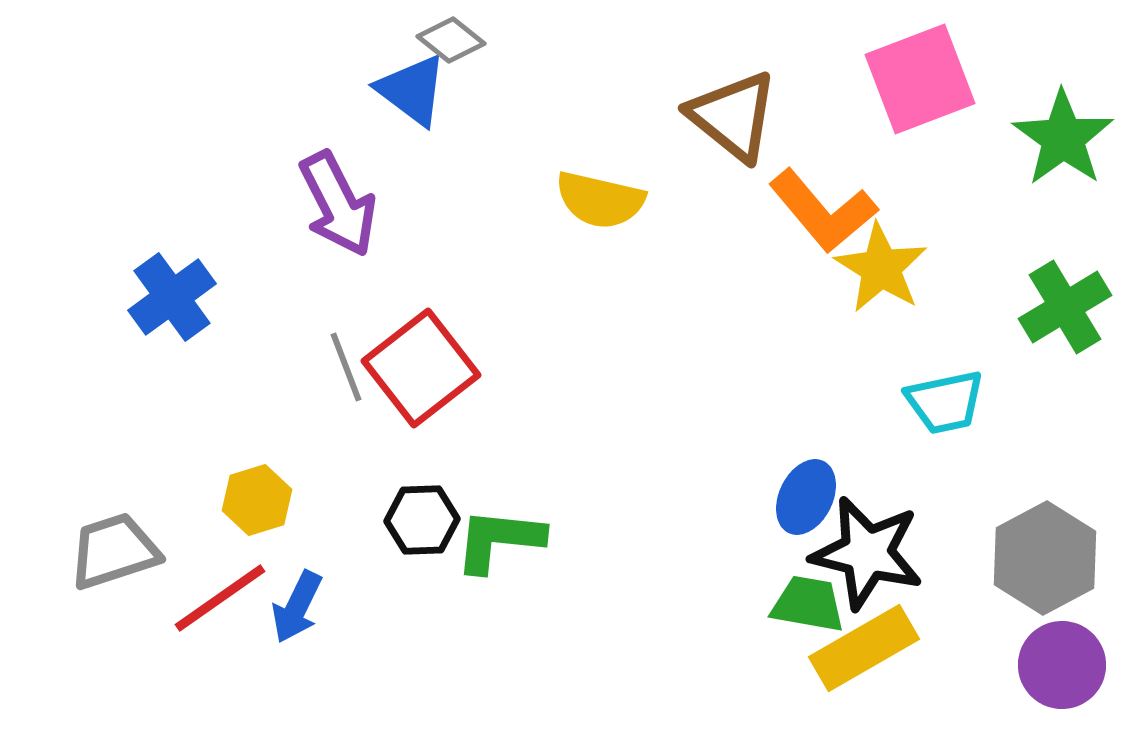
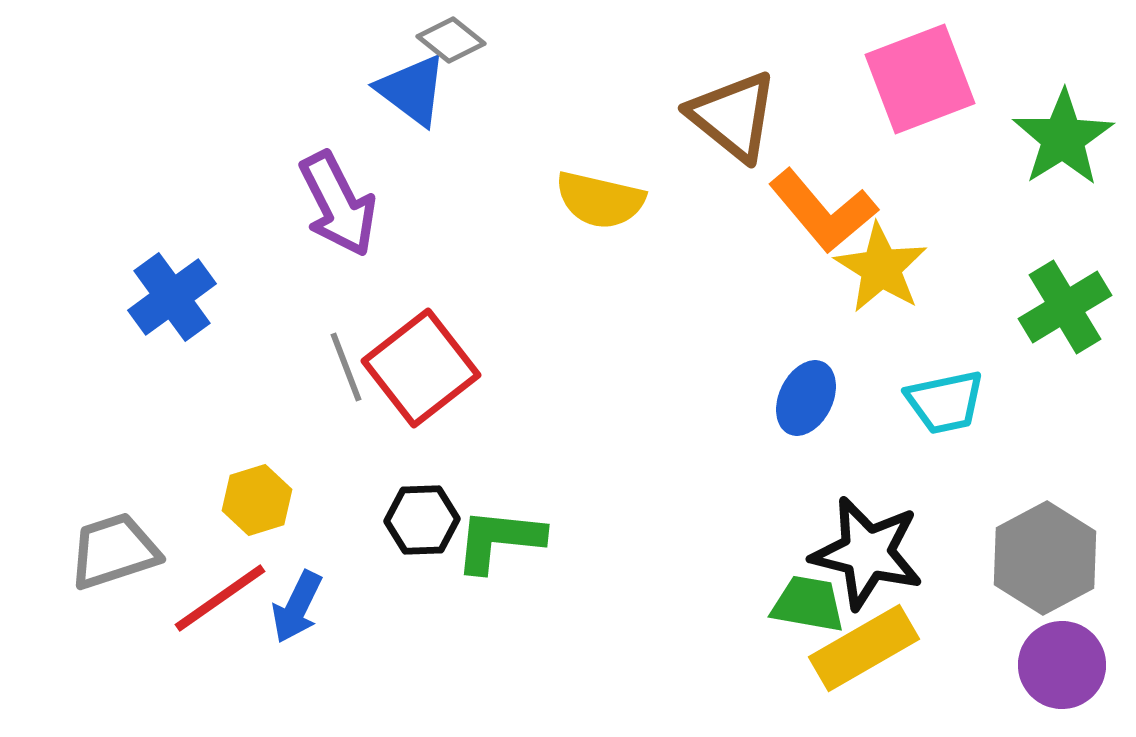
green star: rotated 4 degrees clockwise
blue ellipse: moved 99 px up
